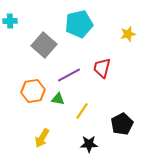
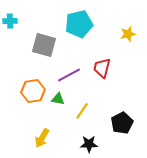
gray square: rotated 25 degrees counterclockwise
black pentagon: moved 1 px up
